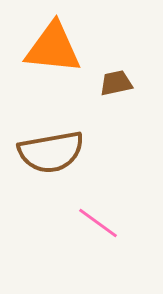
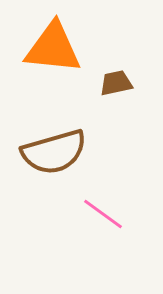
brown semicircle: moved 3 px right; rotated 6 degrees counterclockwise
pink line: moved 5 px right, 9 px up
